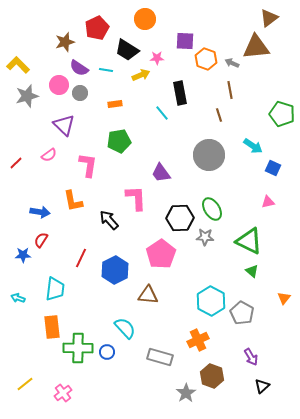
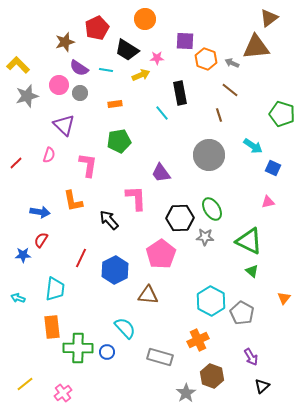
brown line at (230, 90): rotated 42 degrees counterclockwise
pink semicircle at (49, 155): rotated 35 degrees counterclockwise
